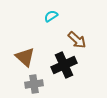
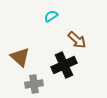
brown triangle: moved 5 px left
